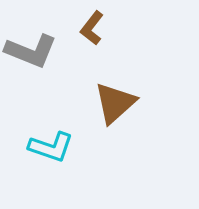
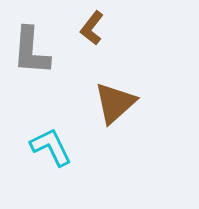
gray L-shape: rotated 72 degrees clockwise
cyan L-shape: rotated 135 degrees counterclockwise
